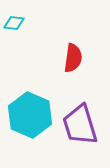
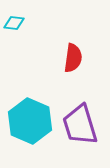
cyan hexagon: moved 6 px down
